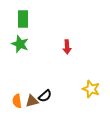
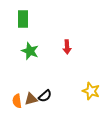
green star: moved 10 px right, 7 px down
yellow star: moved 2 px down
brown triangle: moved 1 px left, 2 px up
